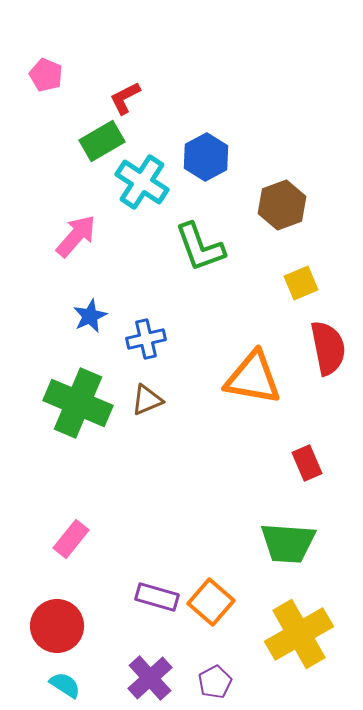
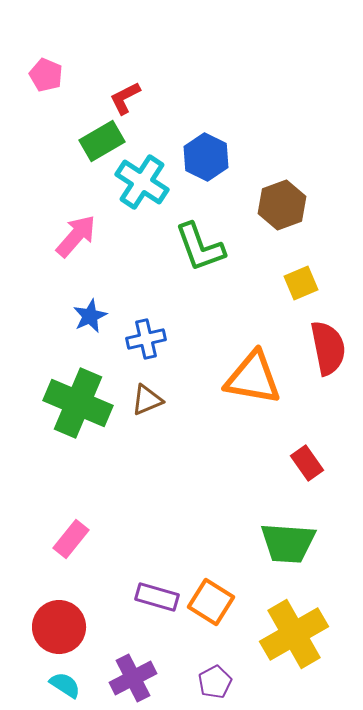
blue hexagon: rotated 6 degrees counterclockwise
red rectangle: rotated 12 degrees counterclockwise
orange square: rotated 9 degrees counterclockwise
red circle: moved 2 px right, 1 px down
yellow cross: moved 5 px left
purple cross: moved 17 px left; rotated 15 degrees clockwise
